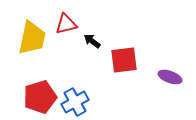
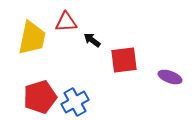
red triangle: moved 2 px up; rotated 10 degrees clockwise
black arrow: moved 1 px up
